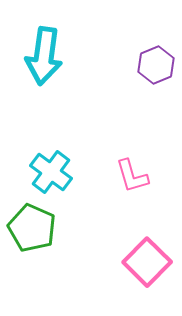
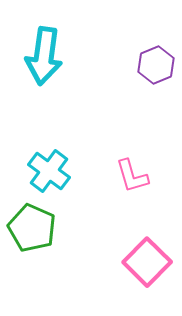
cyan cross: moved 2 px left, 1 px up
